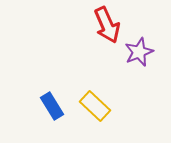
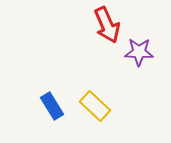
purple star: rotated 24 degrees clockwise
